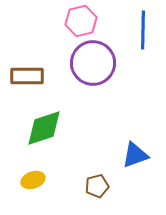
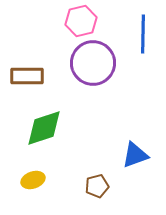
blue line: moved 4 px down
